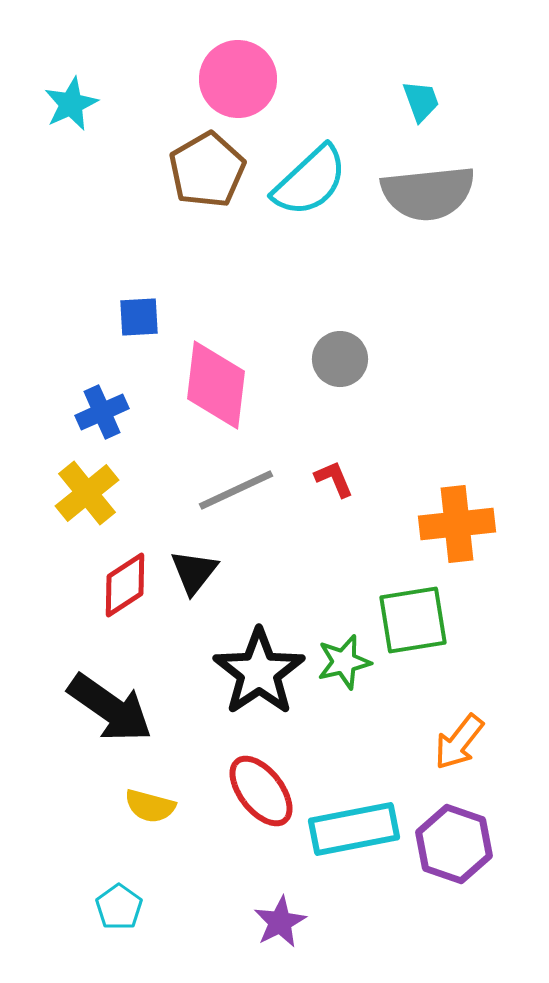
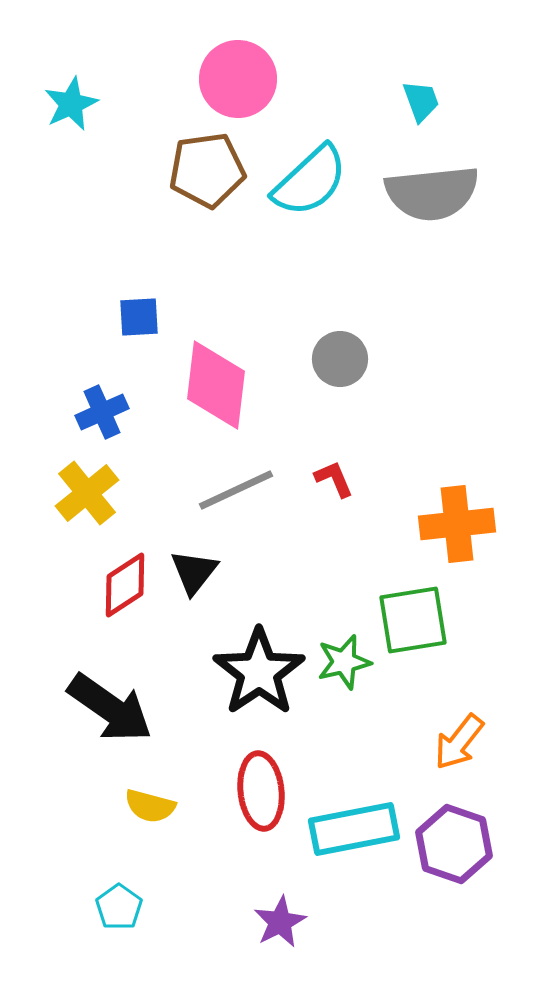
brown pentagon: rotated 22 degrees clockwise
gray semicircle: moved 4 px right
red ellipse: rotated 32 degrees clockwise
